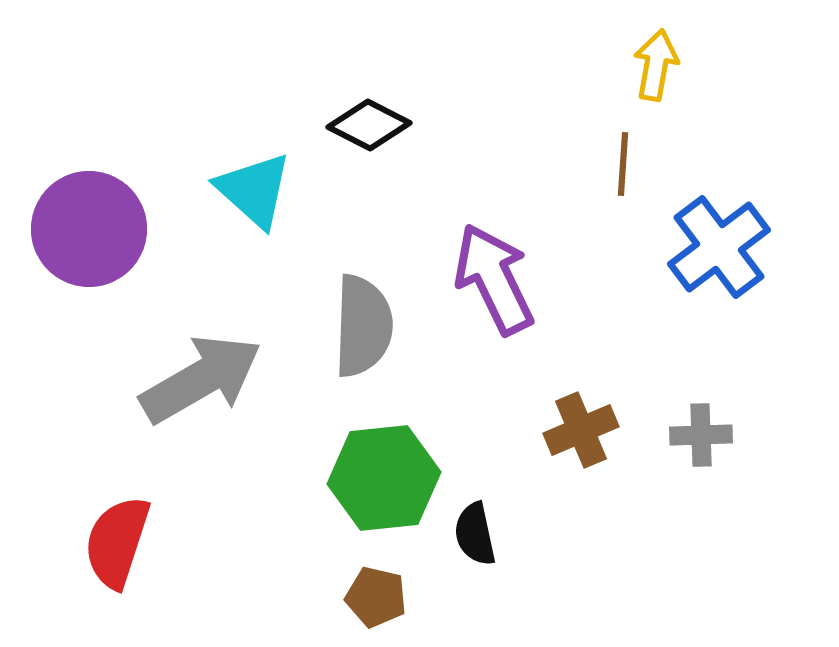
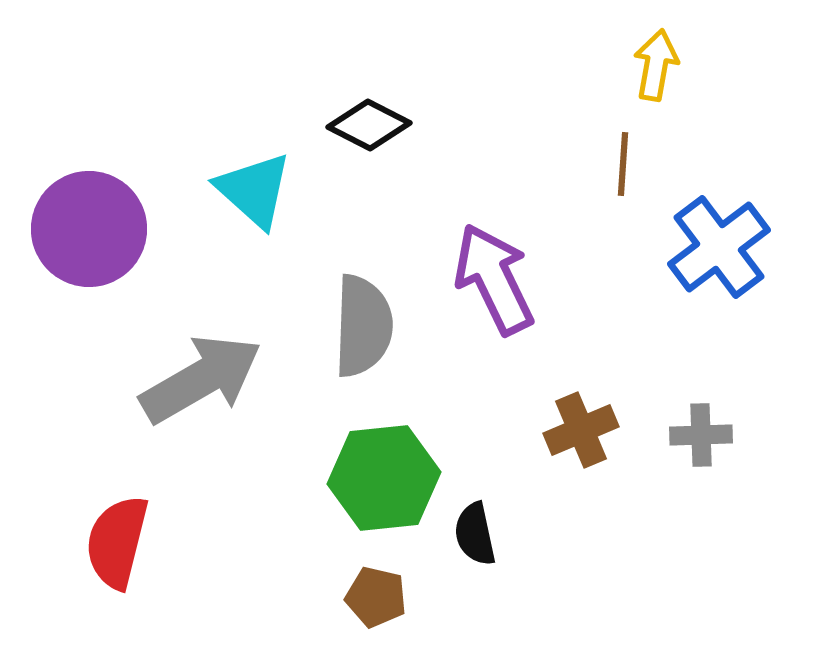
red semicircle: rotated 4 degrees counterclockwise
